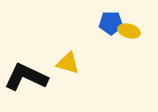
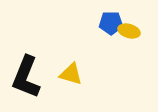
yellow triangle: moved 3 px right, 11 px down
black L-shape: rotated 93 degrees counterclockwise
